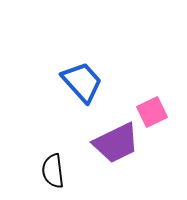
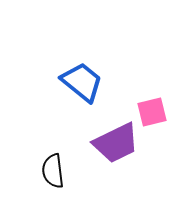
blue trapezoid: rotated 9 degrees counterclockwise
pink square: rotated 12 degrees clockwise
